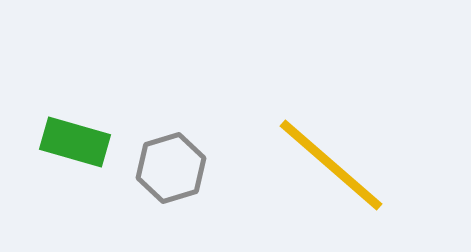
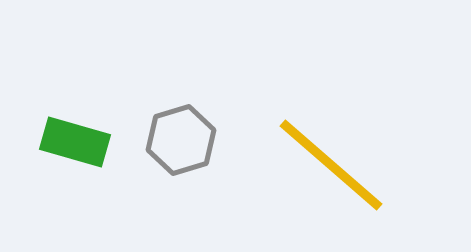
gray hexagon: moved 10 px right, 28 px up
